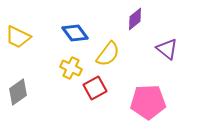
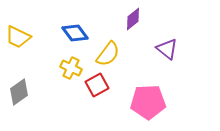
purple diamond: moved 2 px left
red square: moved 2 px right, 3 px up
gray diamond: moved 1 px right
